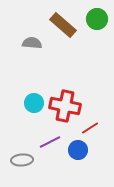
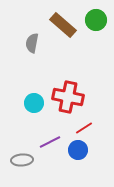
green circle: moved 1 px left, 1 px down
gray semicircle: rotated 84 degrees counterclockwise
red cross: moved 3 px right, 9 px up
red line: moved 6 px left
